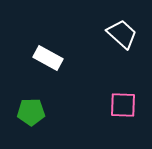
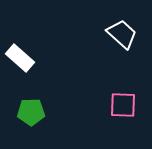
white rectangle: moved 28 px left; rotated 12 degrees clockwise
